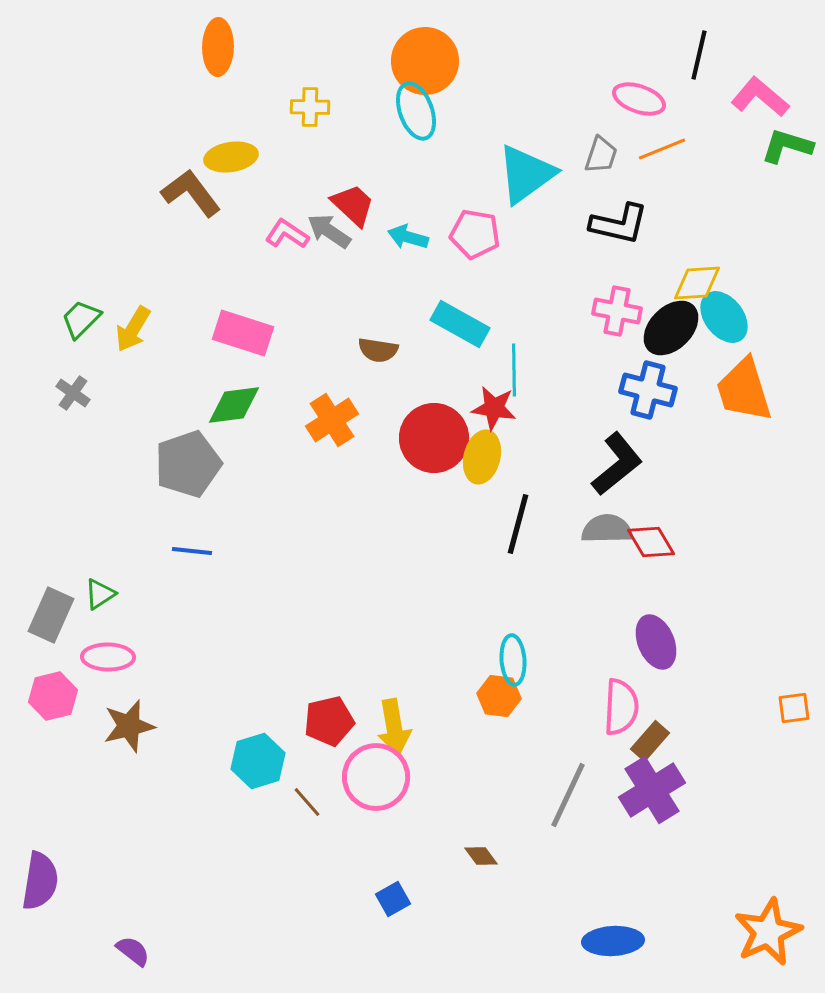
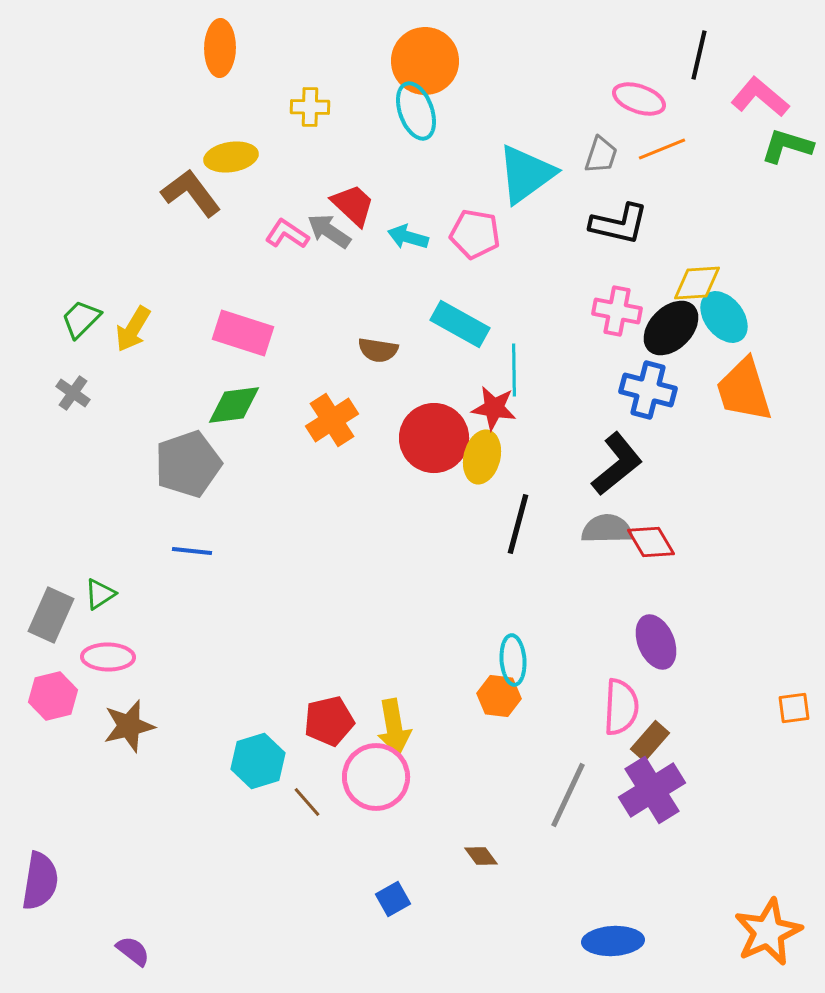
orange ellipse at (218, 47): moved 2 px right, 1 px down
